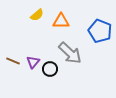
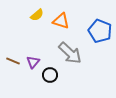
orange triangle: rotated 18 degrees clockwise
black circle: moved 6 px down
